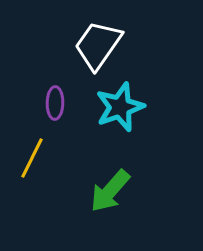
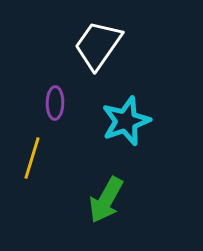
cyan star: moved 6 px right, 14 px down
yellow line: rotated 9 degrees counterclockwise
green arrow: moved 4 px left, 9 px down; rotated 12 degrees counterclockwise
